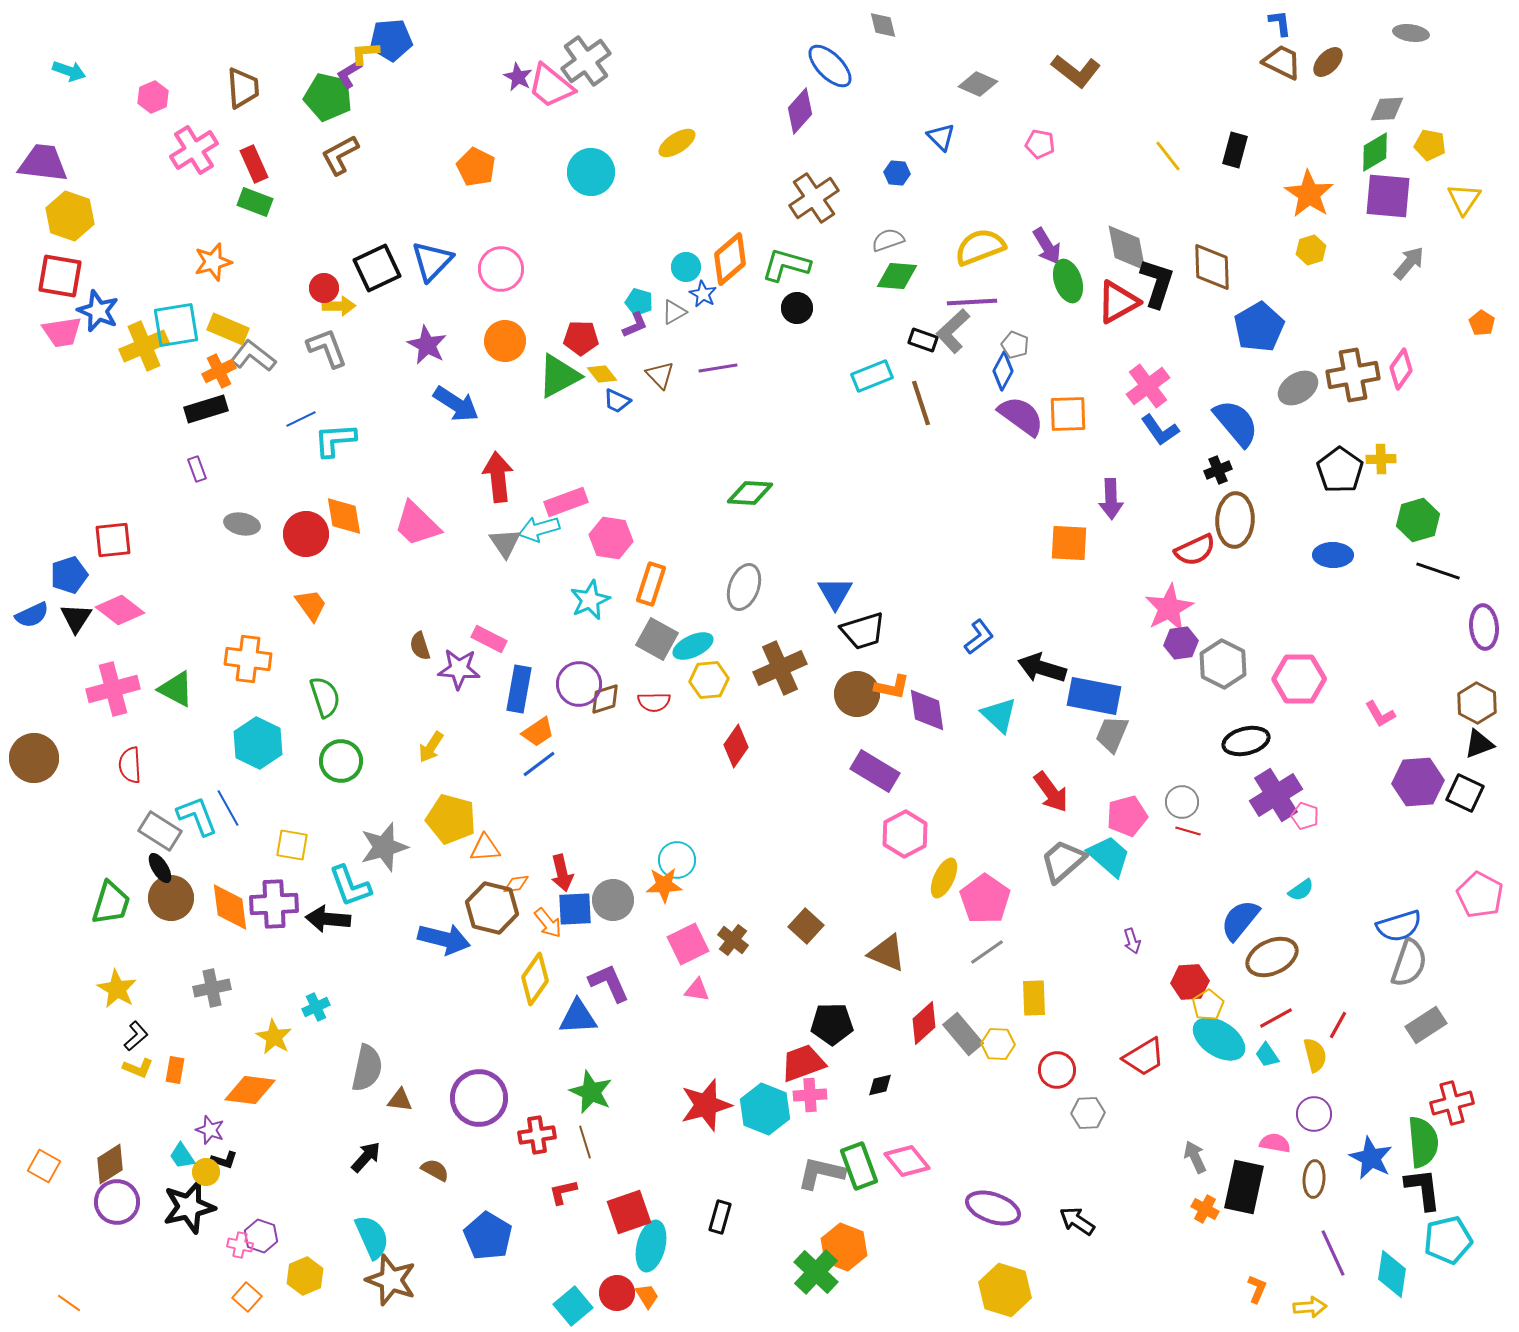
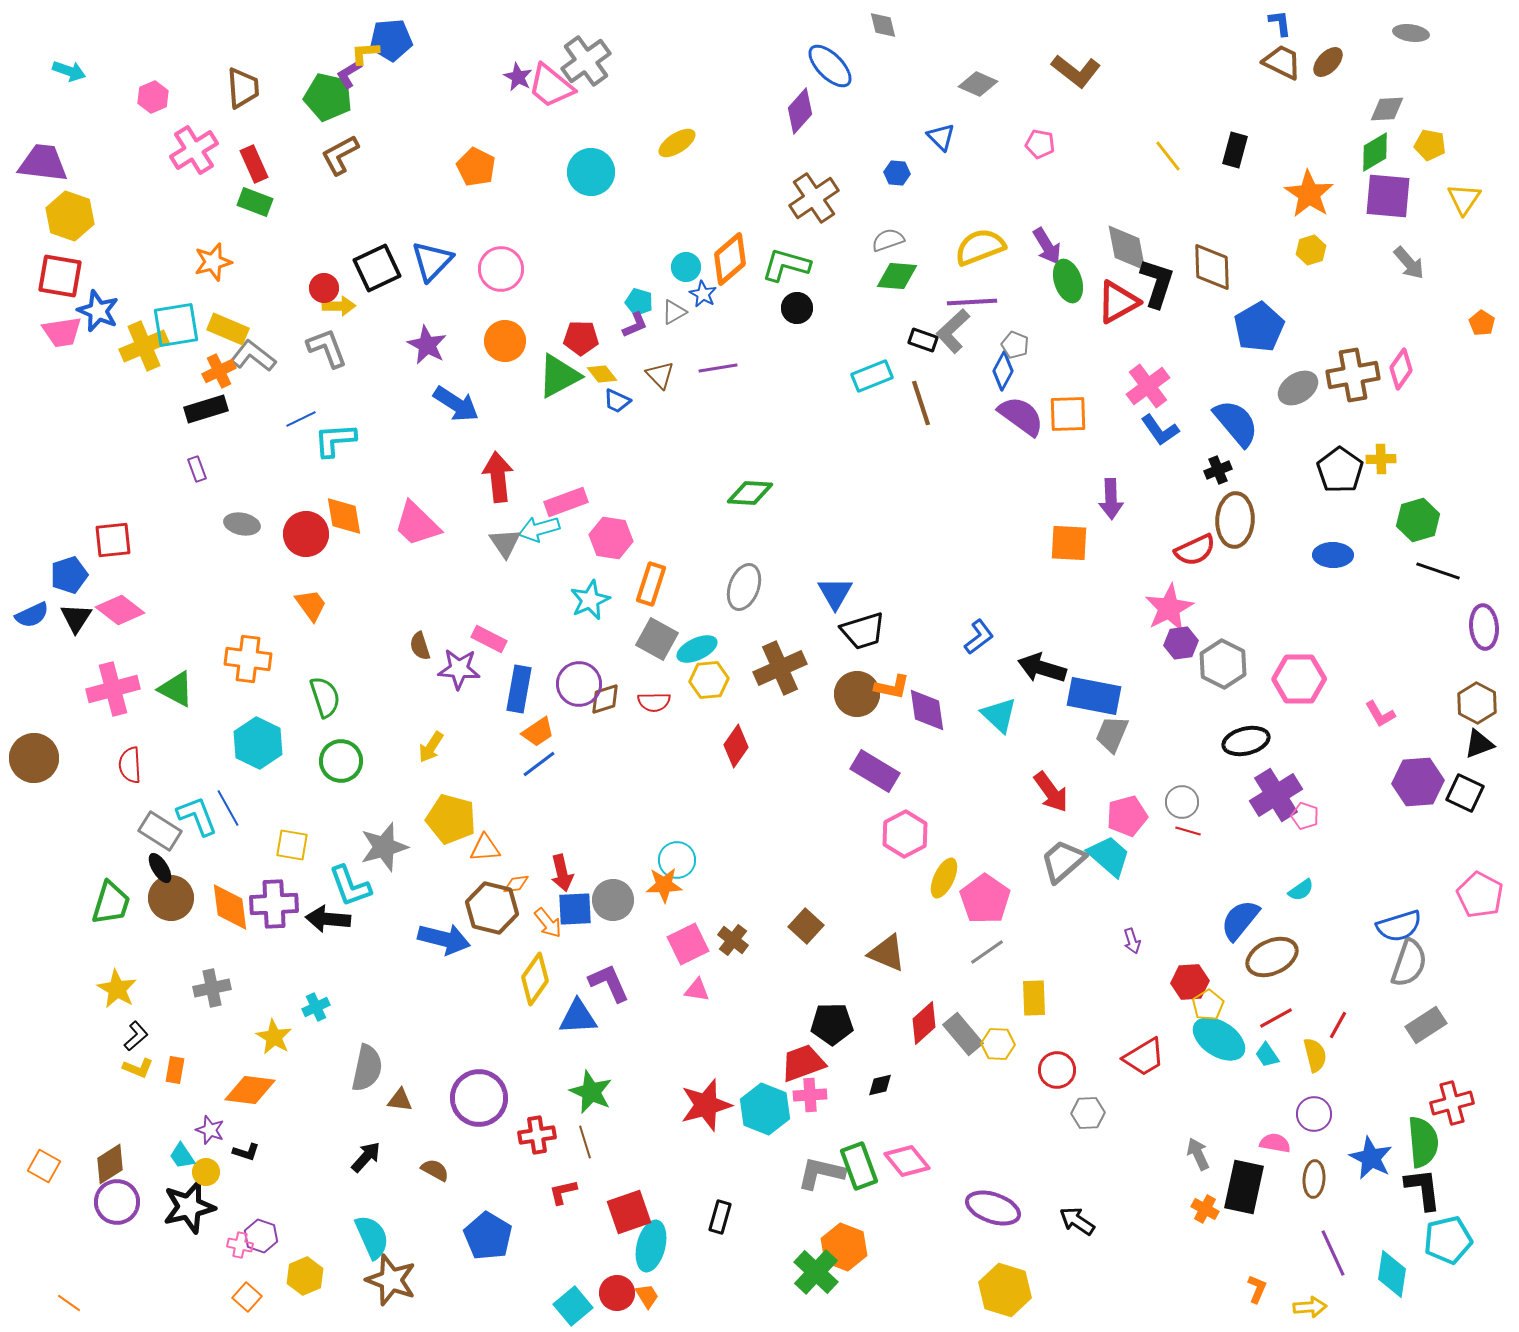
gray arrow at (1409, 263): rotated 99 degrees clockwise
cyan ellipse at (693, 646): moved 4 px right, 3 px down
gray arrow at (1195, 1157): moved 3 px right, 3 px up
black L-shape at (224, 1160): moved 22 px right, 8 px up
